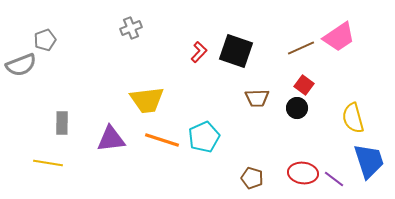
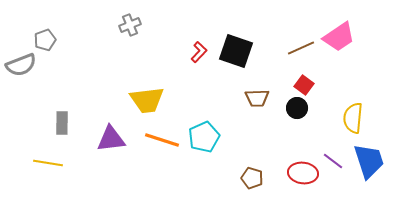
gray cross: moved 1 px left, 3 px up
yellow semicircle: rotated 20 degrees clockwise
purple line: moved 1 px left, 18 px up
